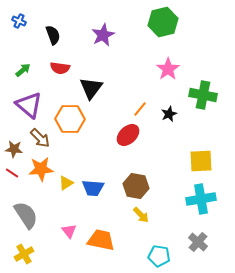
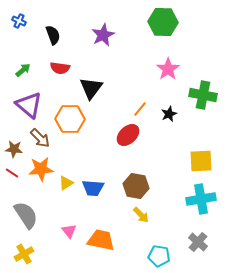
green hexagon: rotated 16 degrees clockwise
